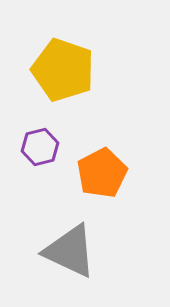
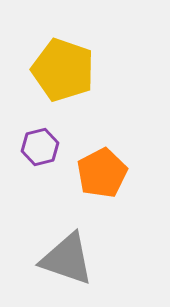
gray triangle: moved 3 px left, 8 px down; rotated 6 degrees counterclockwise
